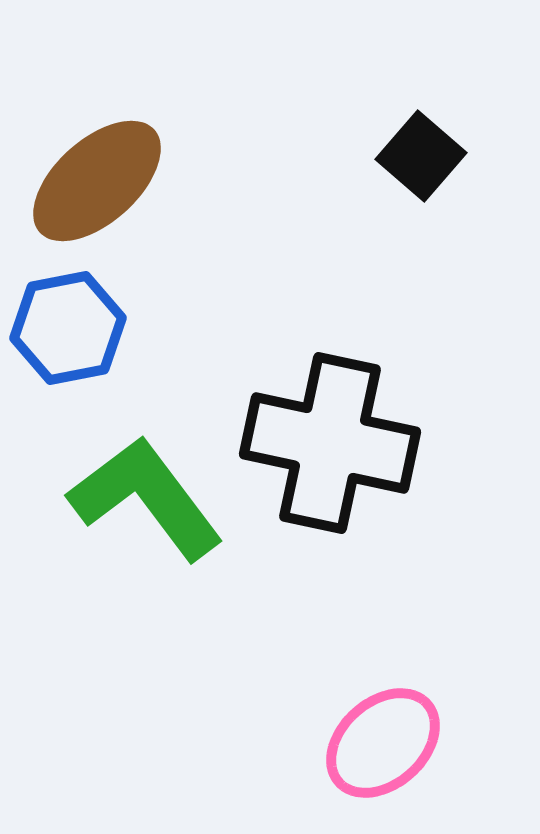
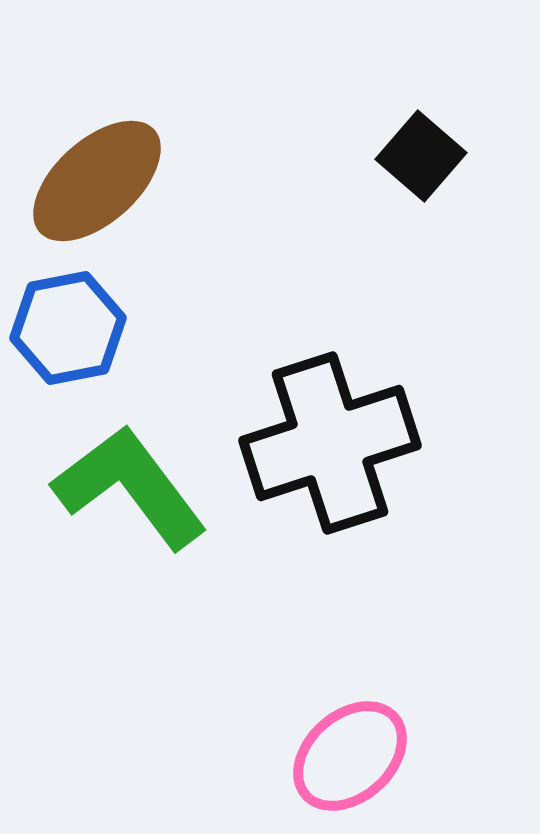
black cross: rotated 30 degrees counterclockwise
green L-shape: moved 16 px left, 11 px up
pink ellipse: moved 33 px left, 13 px down
